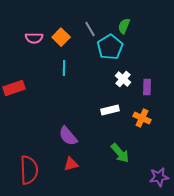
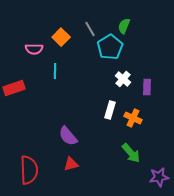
pink semicircle: moved 11 px down
cyan line: moved 9 px left, 3 px down
white rectangle: rotated 60 degrees counterclockwise
orange cross: moved 9 px left
green arrow: moved 11 px right
